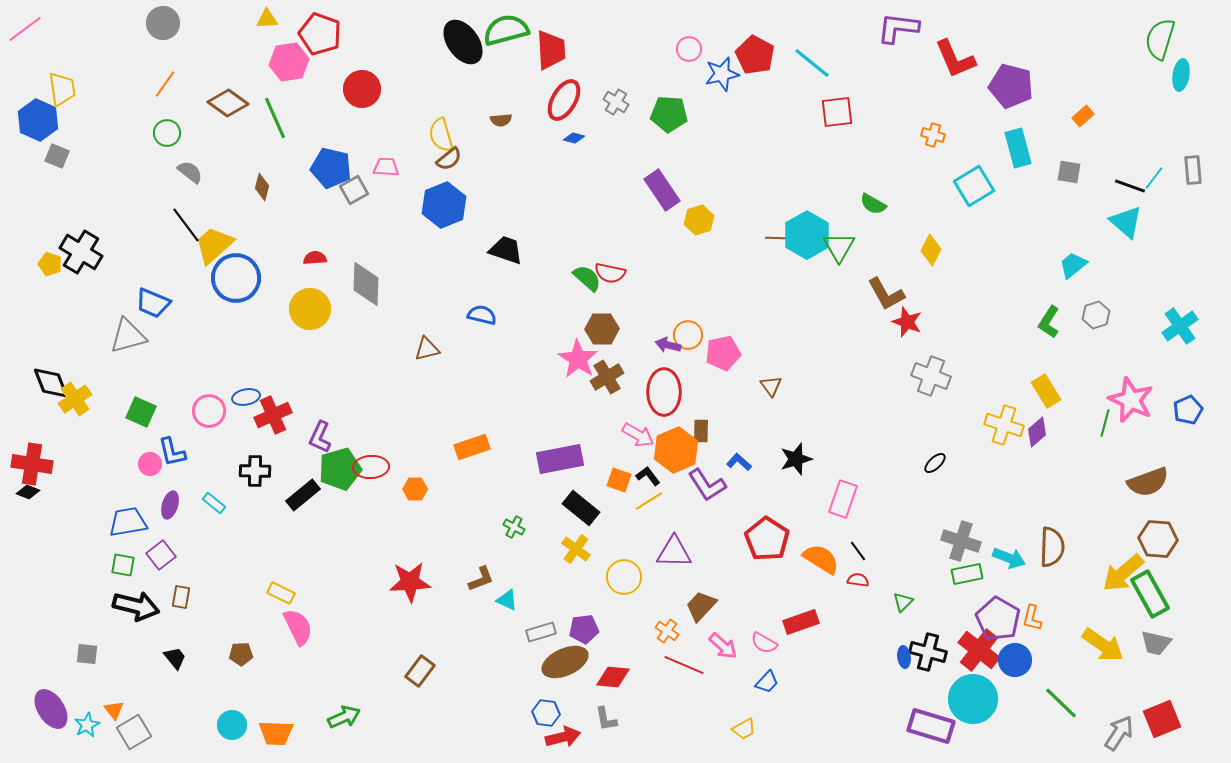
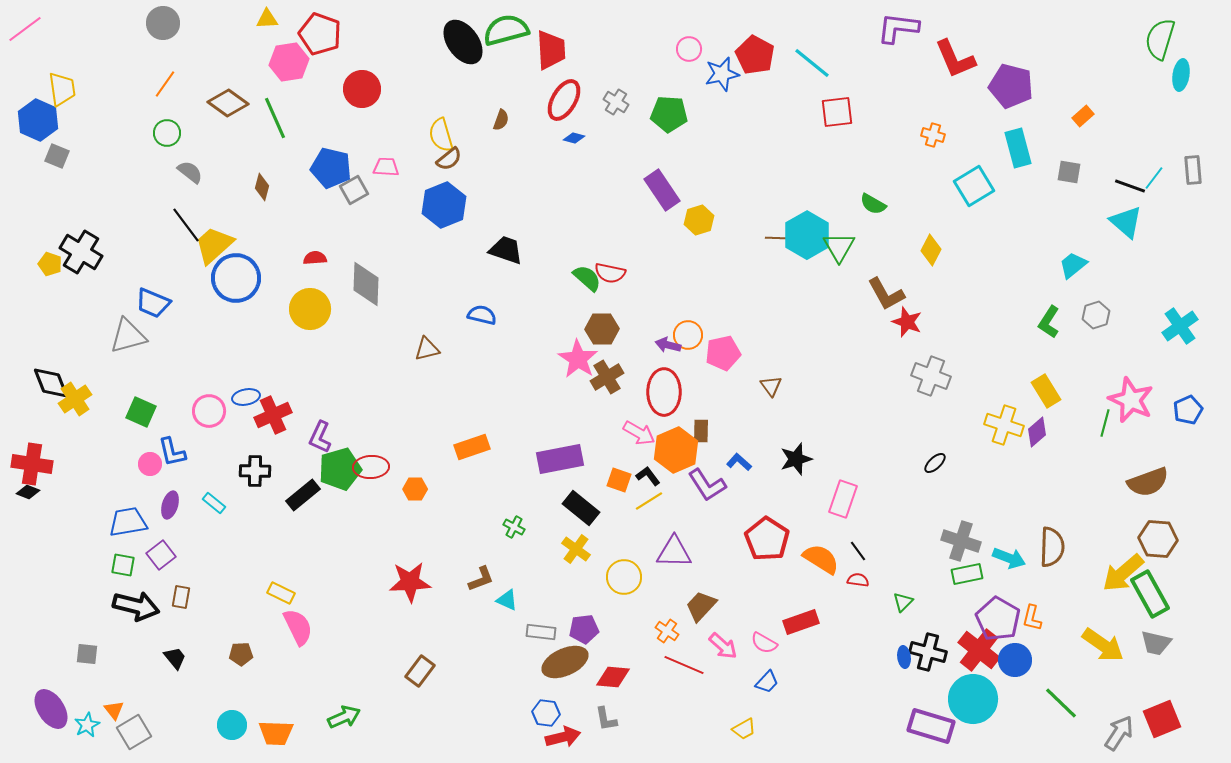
brown semicircle at (501, 120): rotated 65 degrees counterclockwise
pink arrow at (638, 435): moved 1 px right, 2 px up
gray rectangle at (541, 632): rotated 24 degrees clockwise
